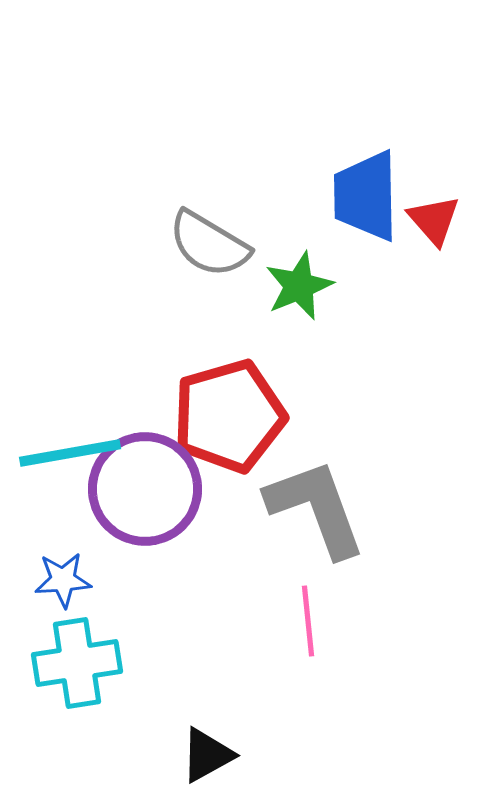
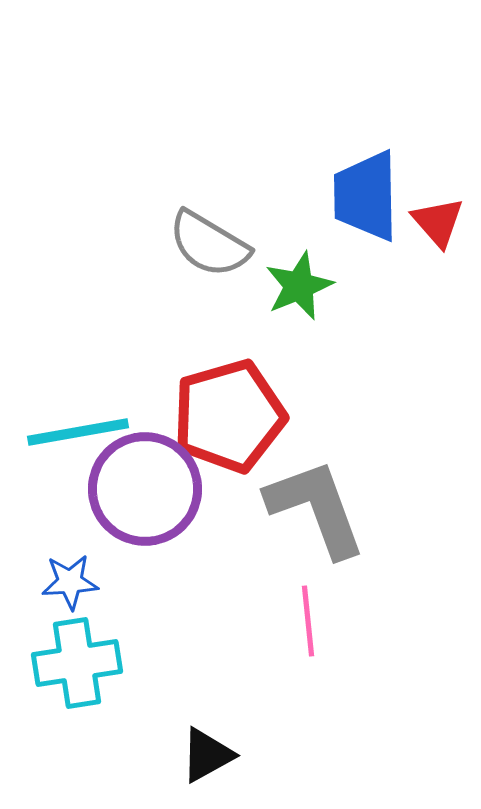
red triangle: moved 4 px right, 2 px down
cyan line: moved 8 px right, 21 px up
blue star: moved 7 px right, 2 px down
